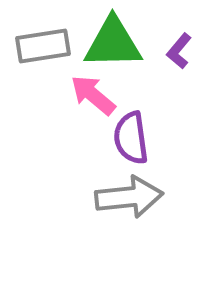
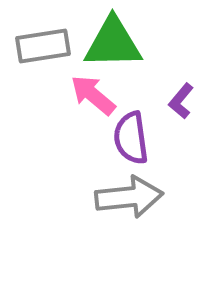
purple L-shape: moved 2 px right, 50 px down
